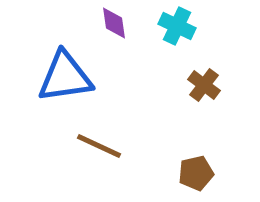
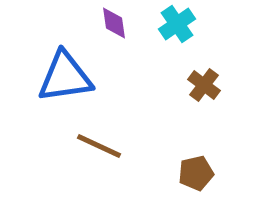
cyan cross: moved 2 px up; rotated 30 degrees clockwise
